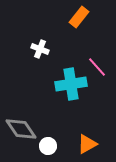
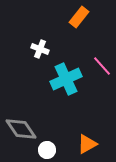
pink line: moved 5 px right, 1 px up
cyan cross: moved 5 px left, 5 px up; rotated 16 degrees counterclockwise
white circle: moved 1 px left, 4 px down
